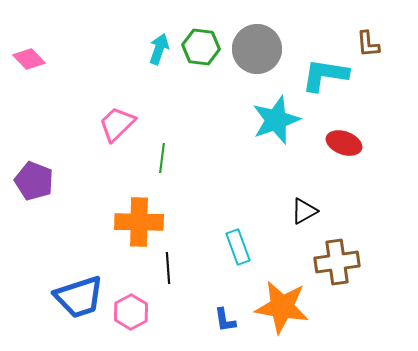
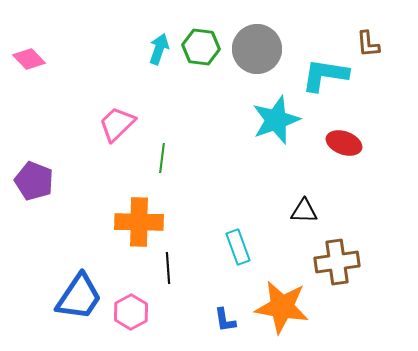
black triangle: rotated 32 degrees clockwise
blue trapezoid: rotated 38 degrees counterclockwise
